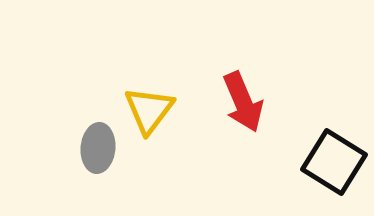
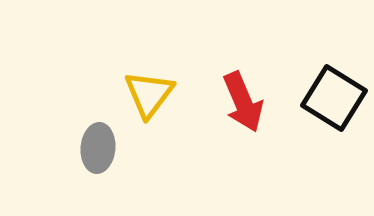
yellow triangle: moved 16 px up
black square: moved 64 px up
